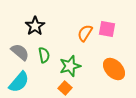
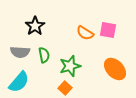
pink square: moved 1 px right, 1 px down
orange semicircle: rotated 90 degrees counterclockwise
gray semicircle: rotated 144 degrees clockwise
orange ellipse: moved 1 px right
